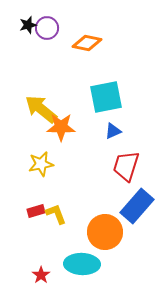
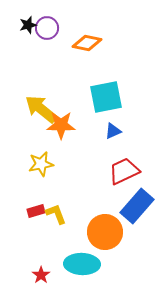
orange star: moved 2 px up
red trapezoid: moved 2 px left, 5 px down; rotated 48 degrees clockwise
